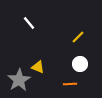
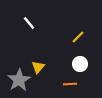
yellow triangle: rotated 48 degrees clockwise
